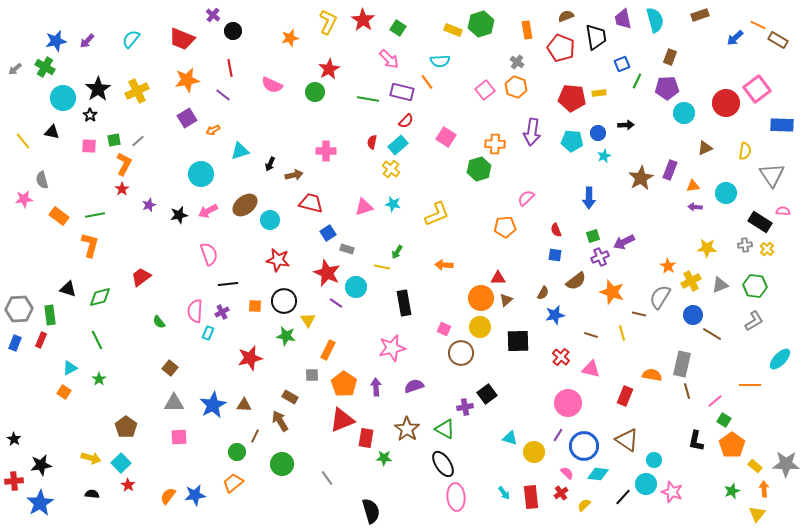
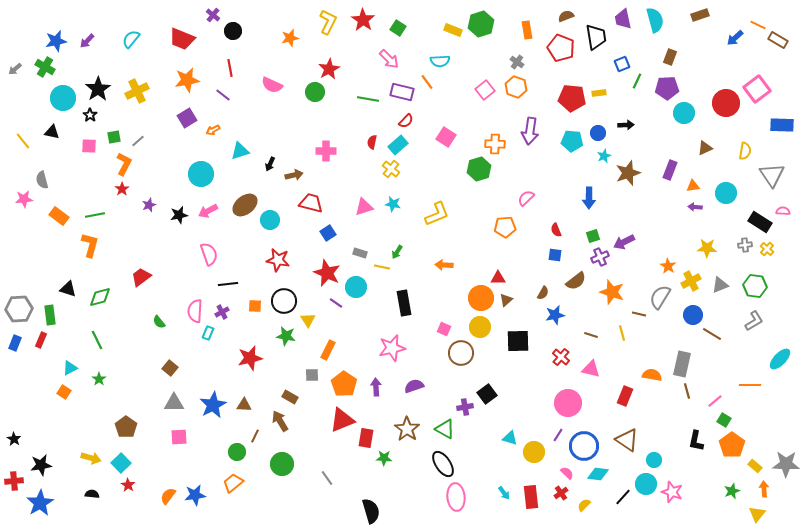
purple arrow at (532, 132): moved 2 px left, 1 px up
green square at (114, 140): moved 3 px up
brown star at (641, 178): moved 13 px left, 5 px up; rotated 10 degrees clockwise
gray rectangle at (347, 249): moved 13 px right, 4 px down
